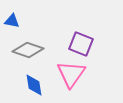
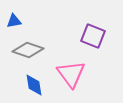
blue triangle: moved 2 px right; rotated 21 degrees counterclockwise
purple square: moved 12 px right, 8 px up
pink triangle: rotated 12 degrees counterclockwise
